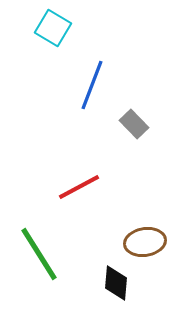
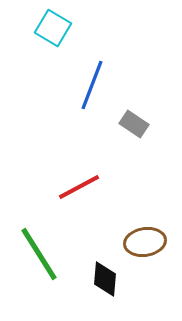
gray rectangle: rotated 12 degrees counterclockwise
black diamond: moved 11 px left, 4 px up
